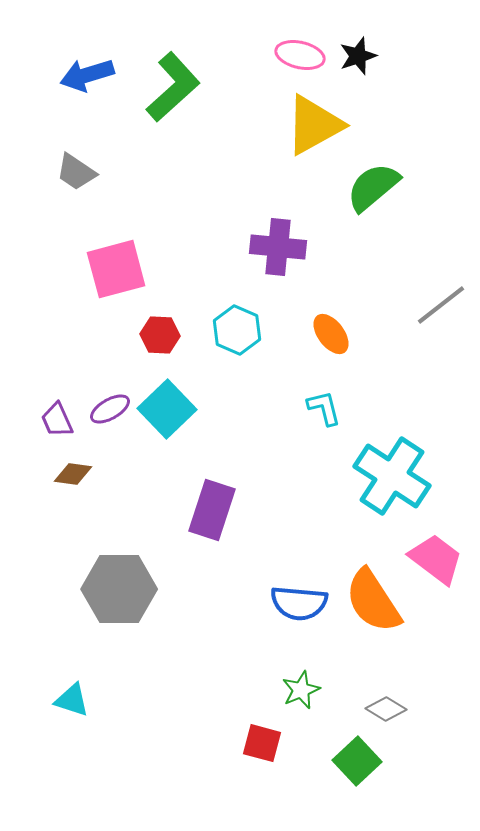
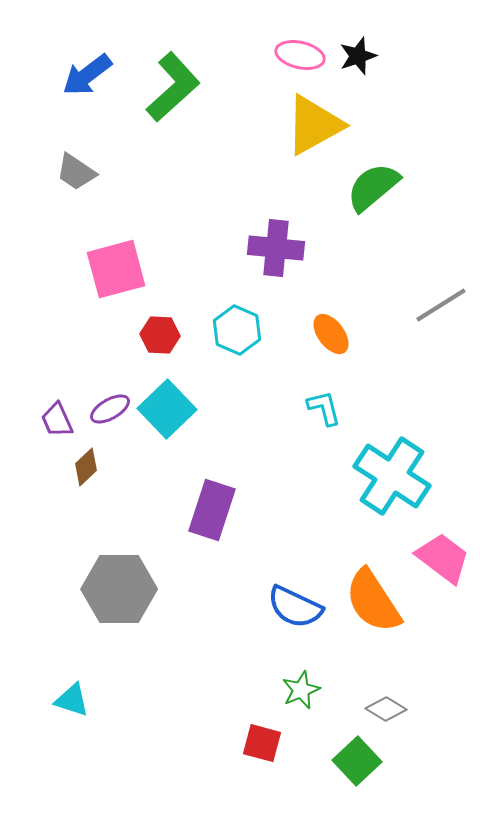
blue arrow: rotated 20 degrees counterclockwise
purple cross: moved 2 px left, 1 px down
gray line: rotated 6 degrees clockwise
brown diamond: moved 13 px right, 7 px up; rotated 51 degrees counterclockwise
pink trapezoid: moved 7 px right, 1 px up
blue semicircle: moved 4 px left, 4 px down; rotated 20 degrees clockwise
